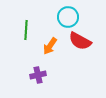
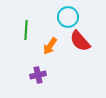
red semicircle: rotated 20 degrees clockwise
